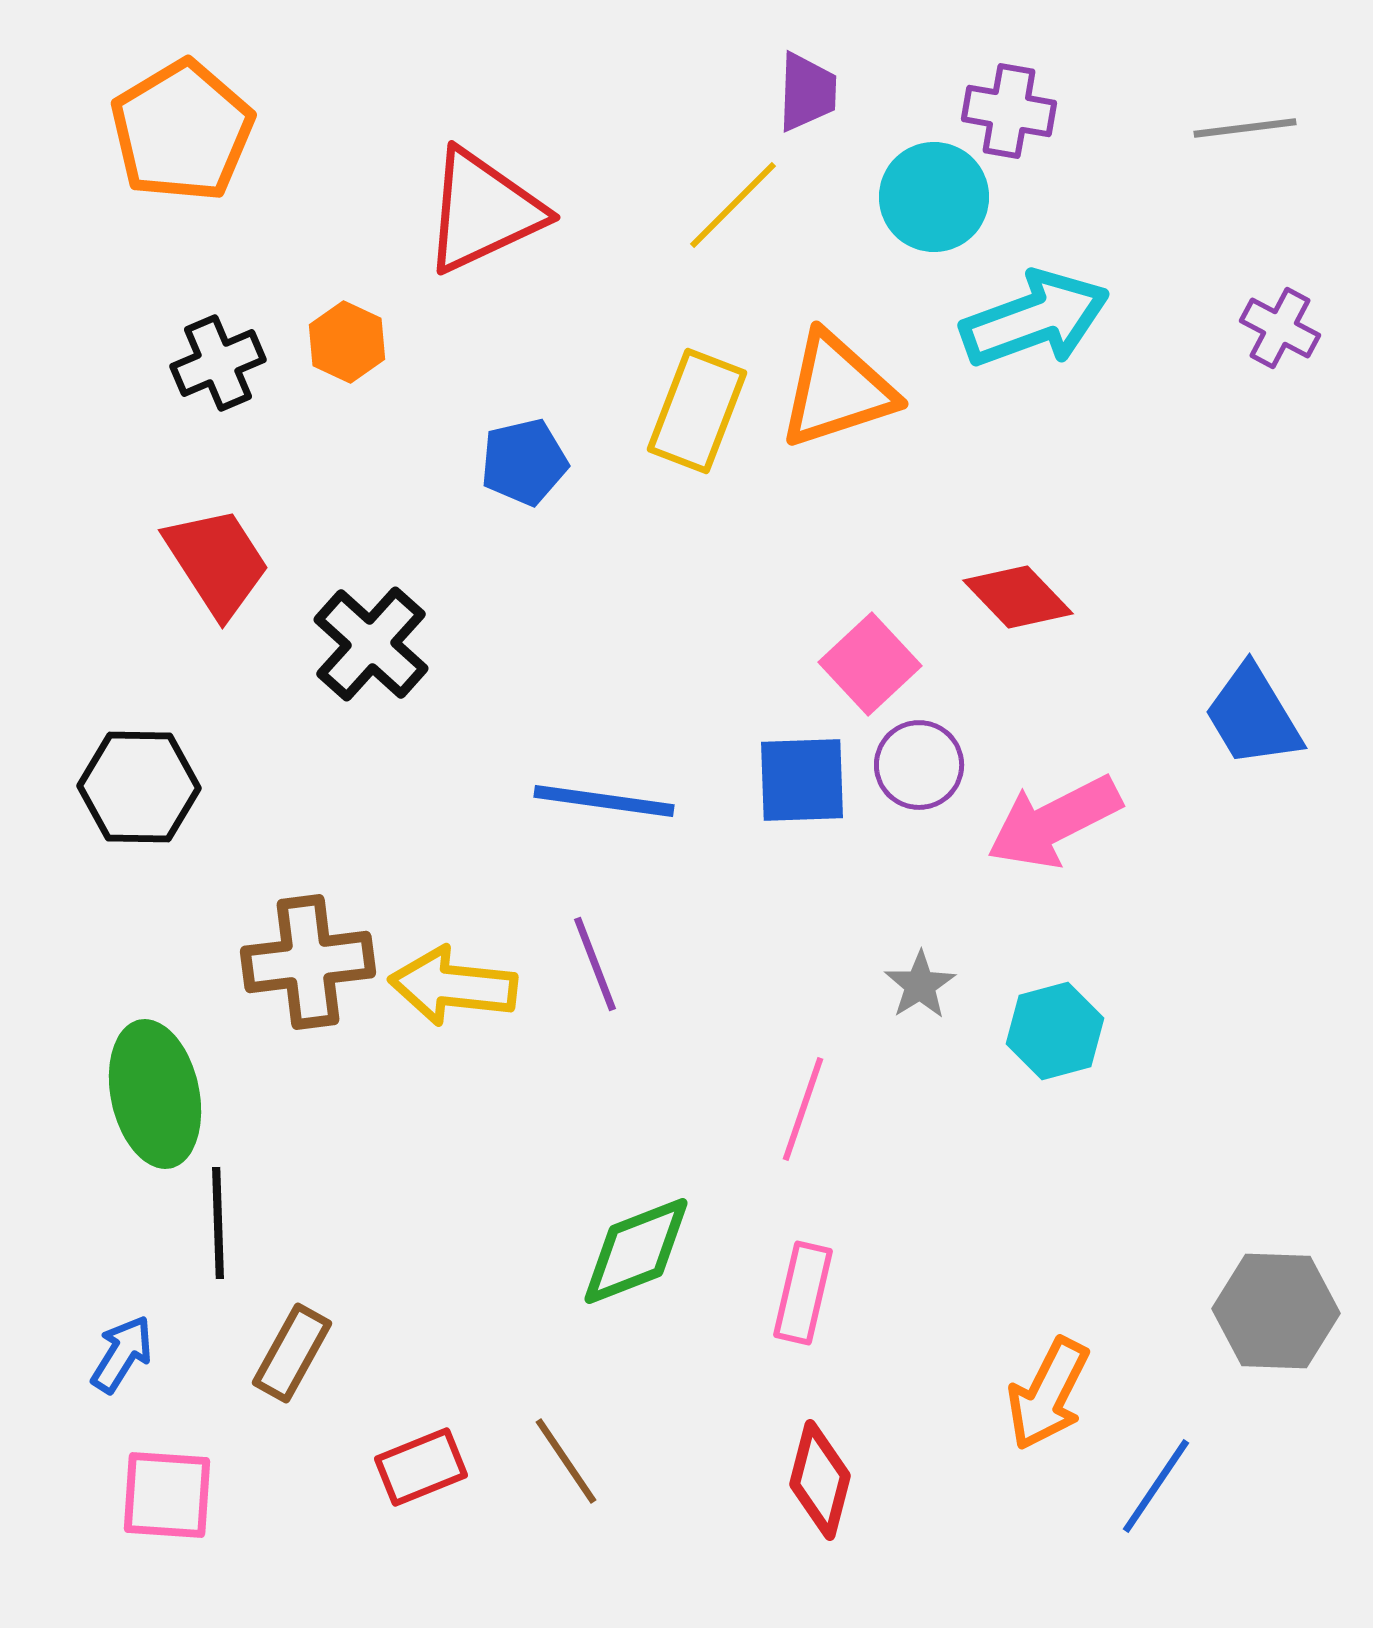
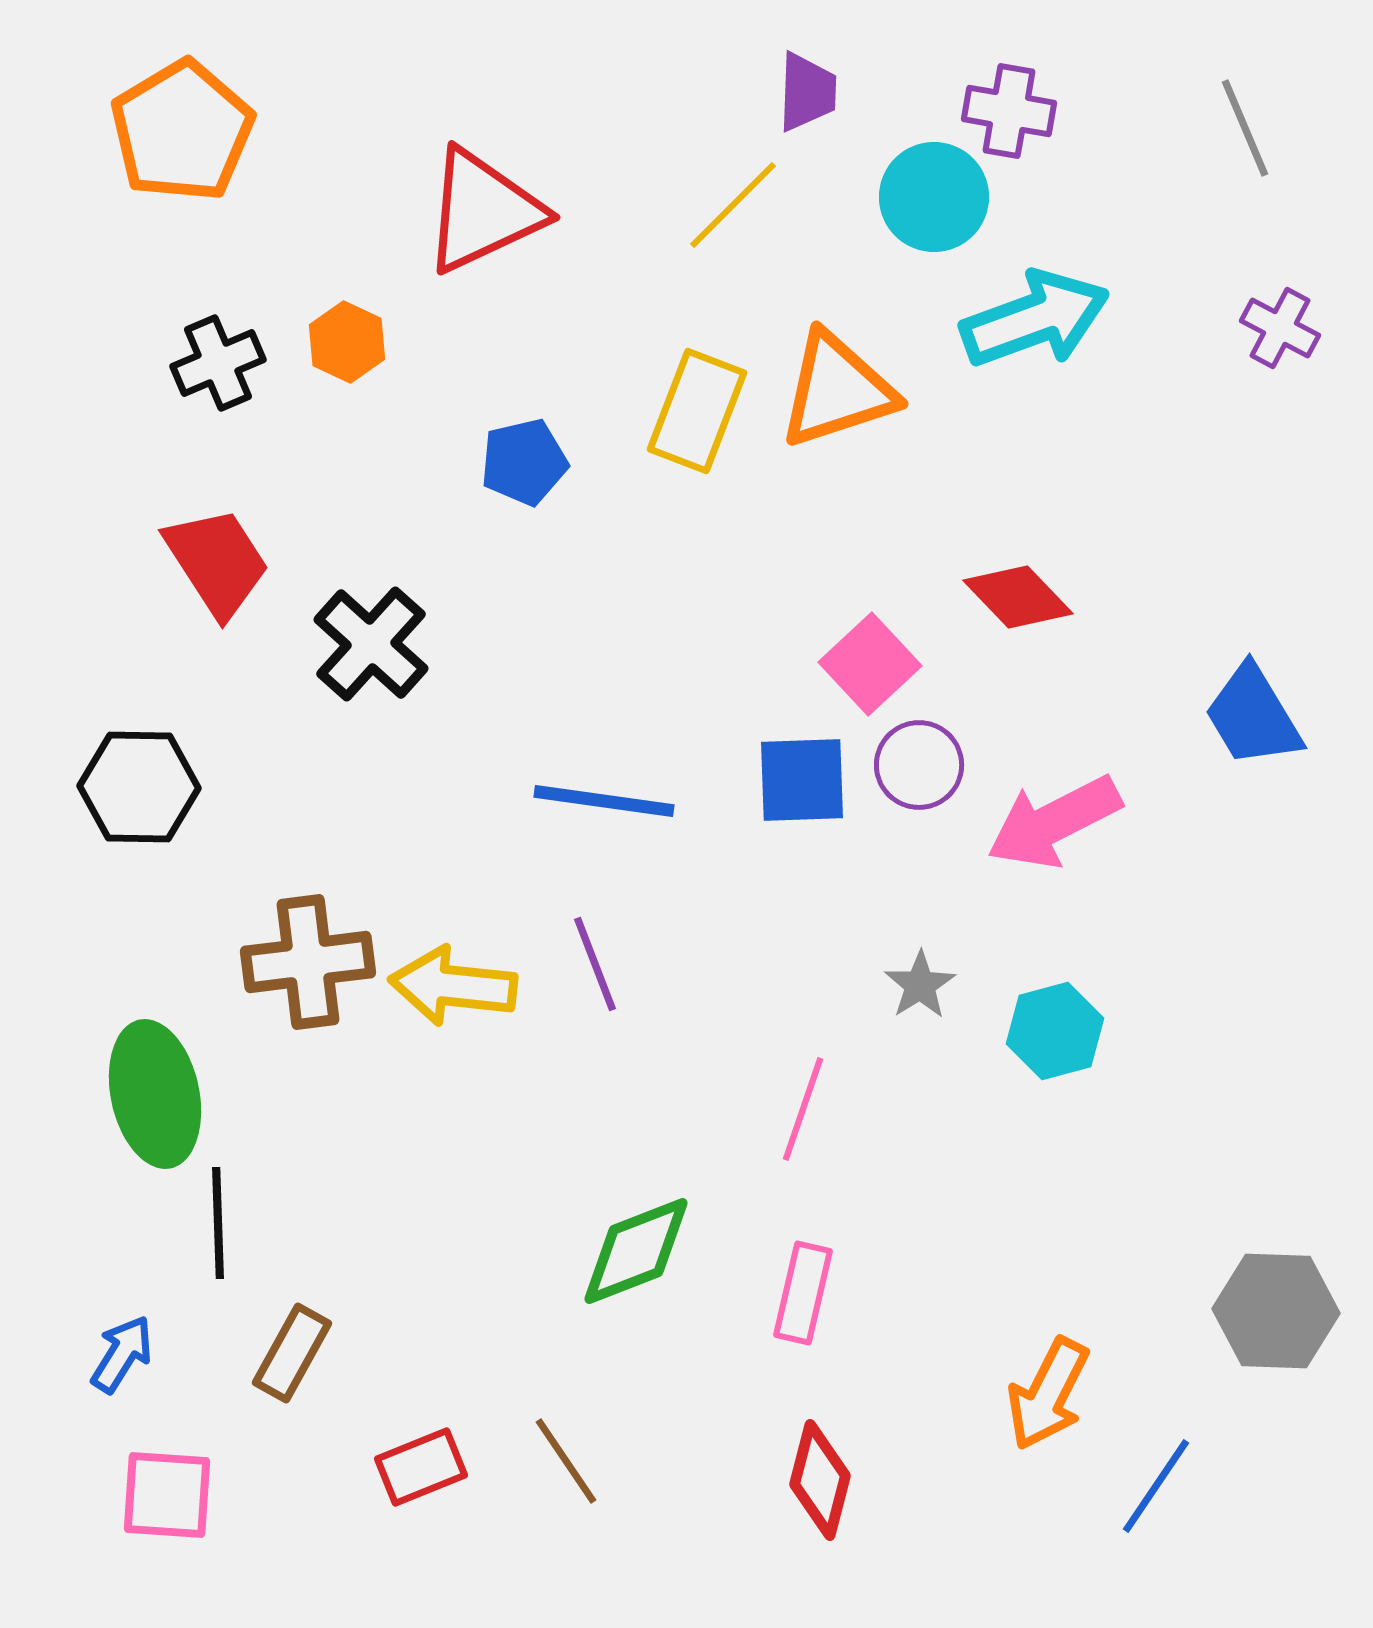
gray line at (1245, 128): rotated 74 degrees clockwise
